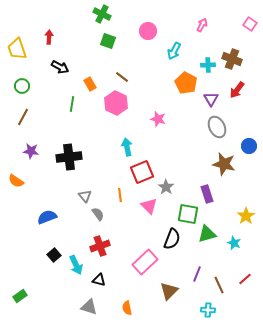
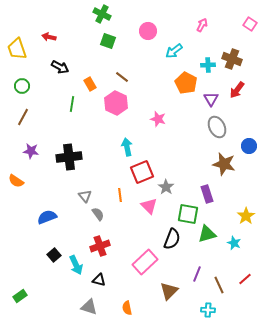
red arrow at (49, 37): rotated 80 degrees counterclockwise
cyan arrow at (174, 51): rotated 24 degrees clockwise
